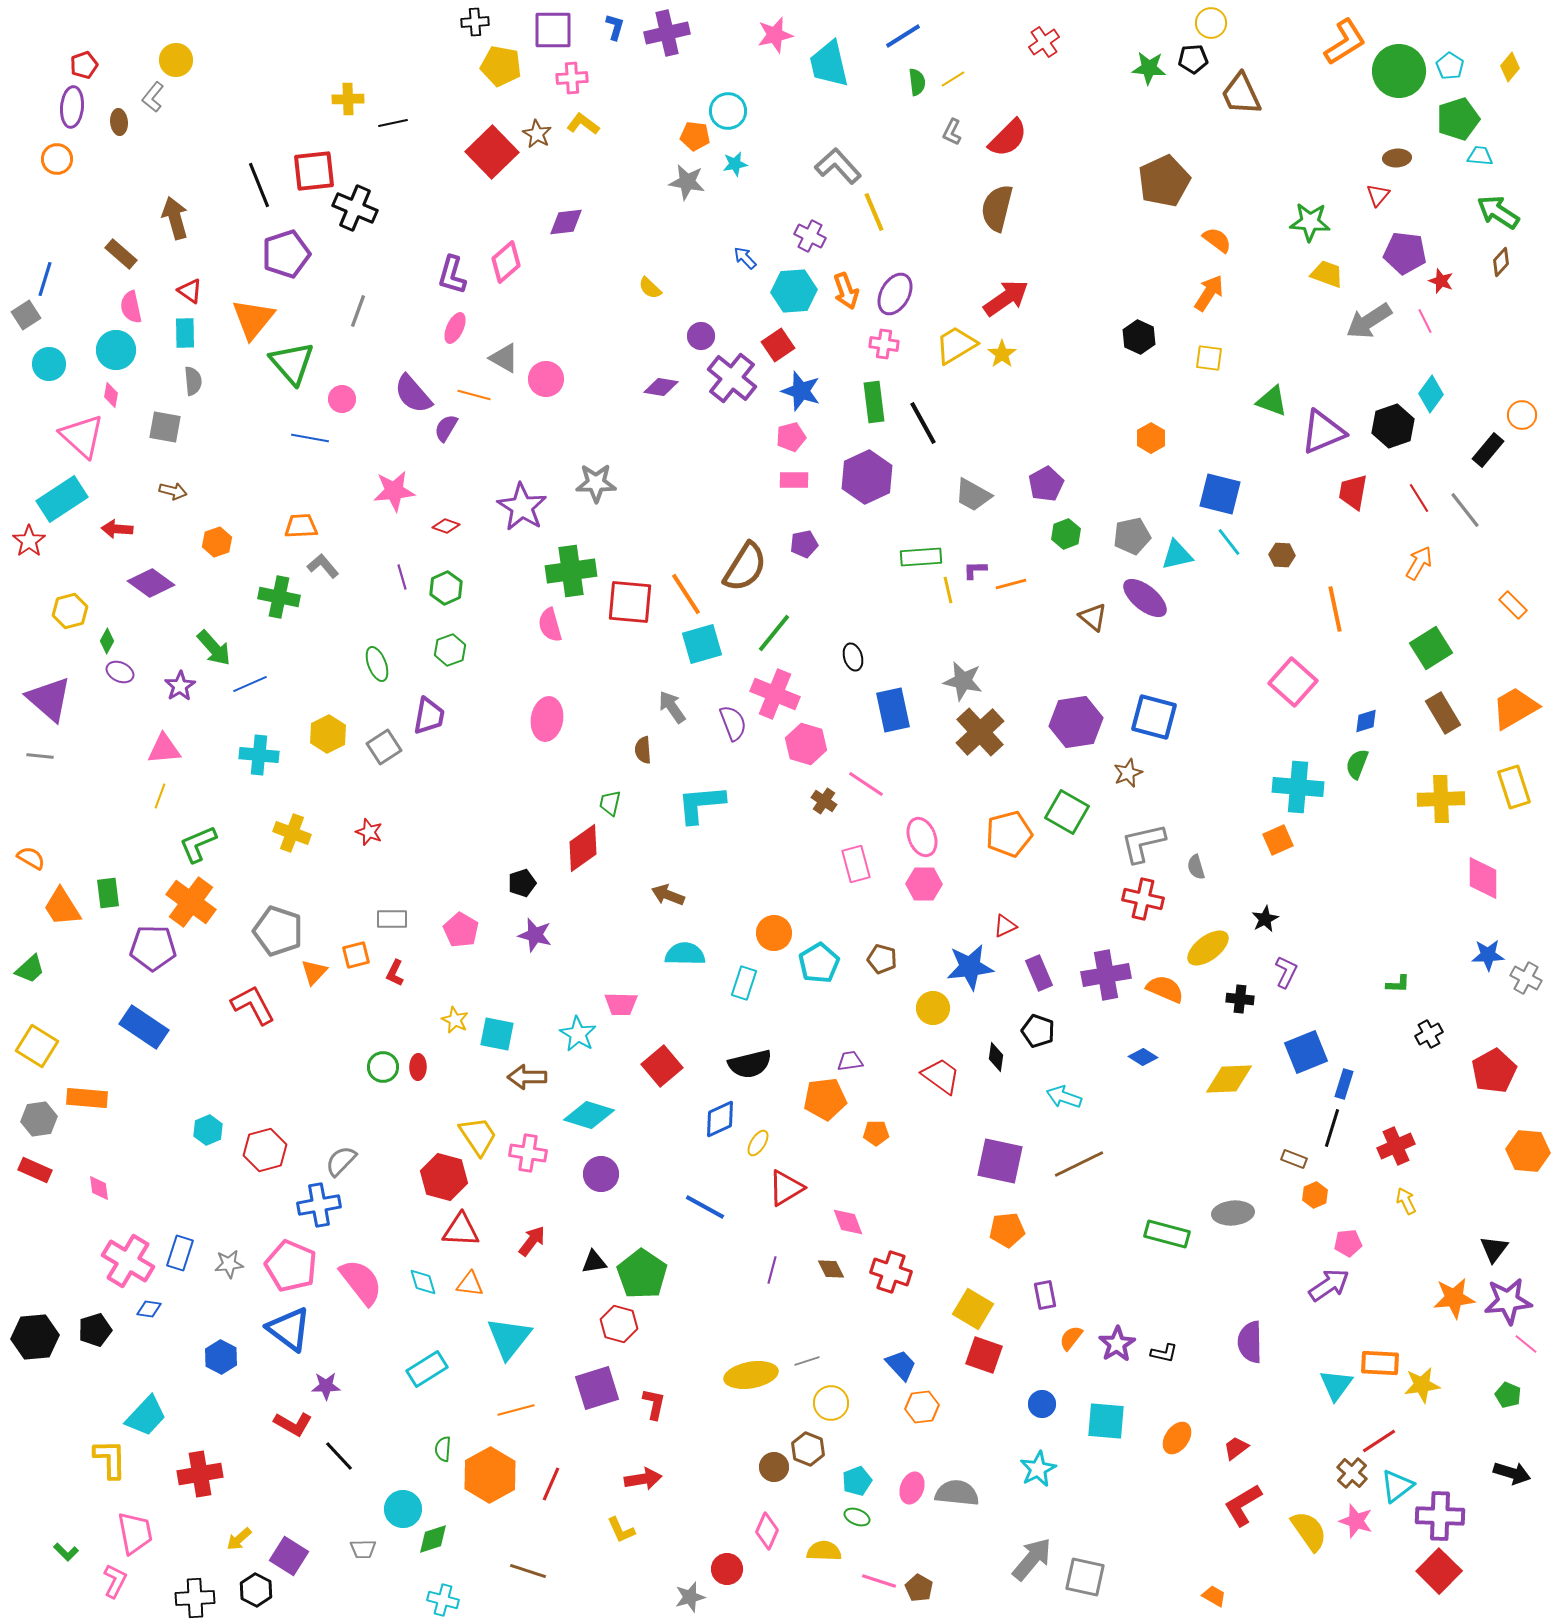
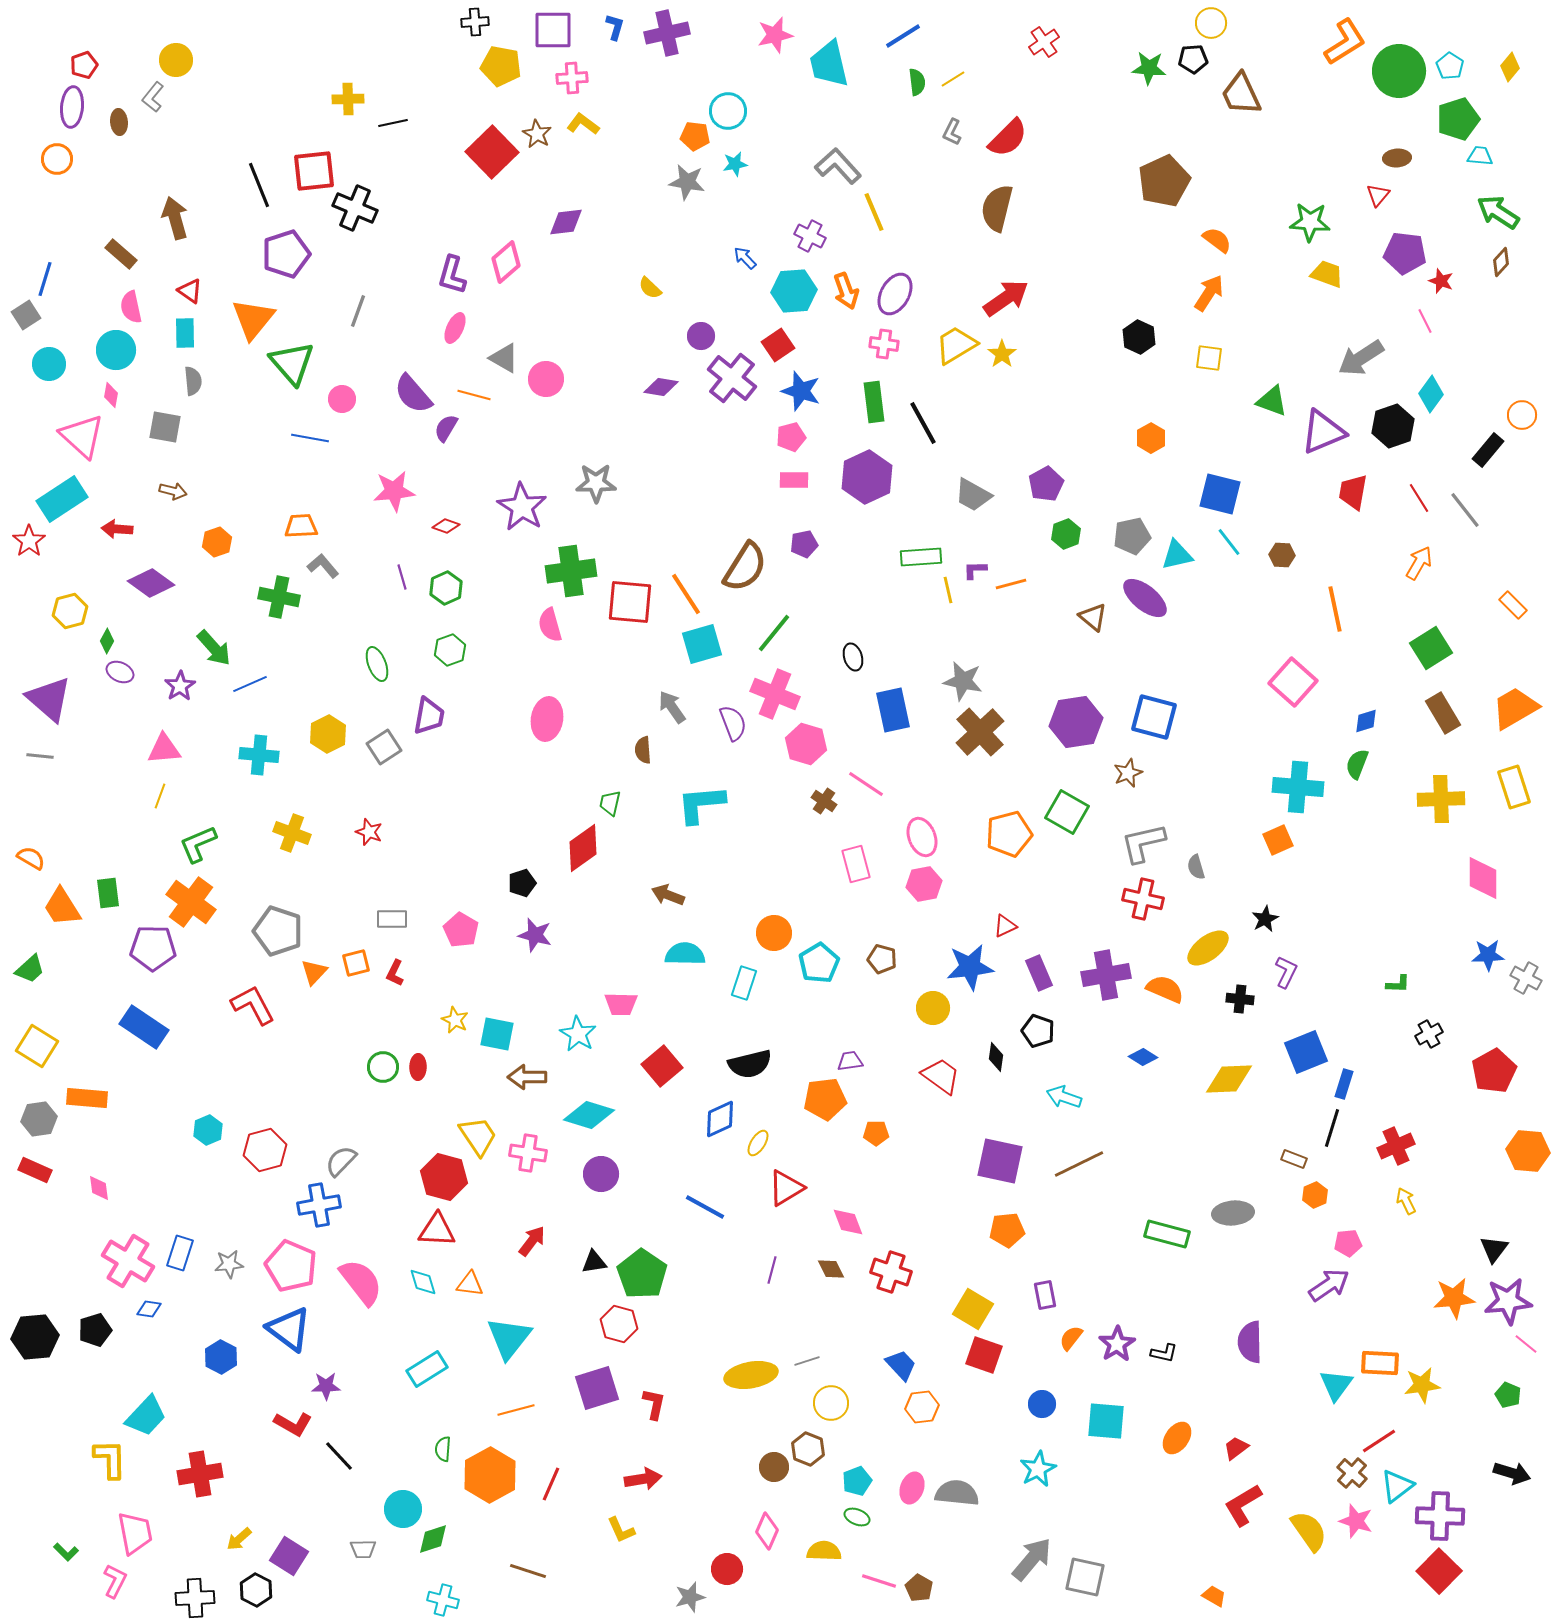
gray arrow at (1369, 321): moved 8 px left, 37 px down
pink hexagon at (924, 884): rotated 12 degrees counterclockwise
orange square at (356, 955): moved 8 px down
red triangle at (461, 1230): moved 24 px left
